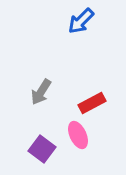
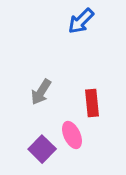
red rectangle: rotated 68 degrees counterclockwise
pink ellipse: moved 6 px left
purple square: rotated 8 degrees clockwise
